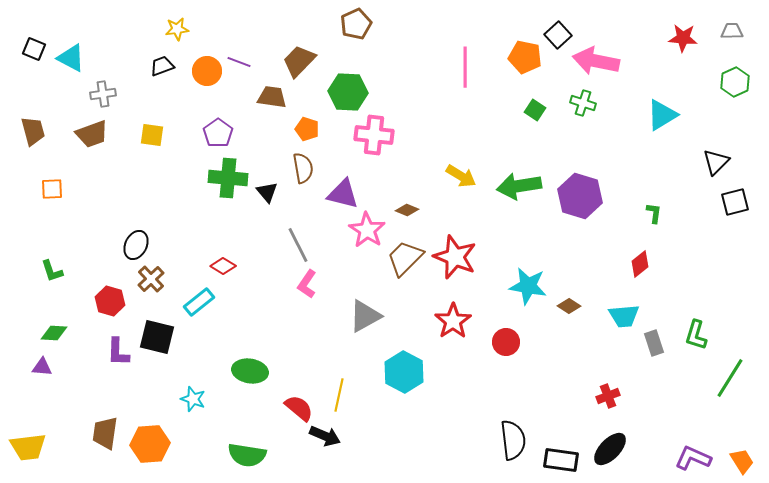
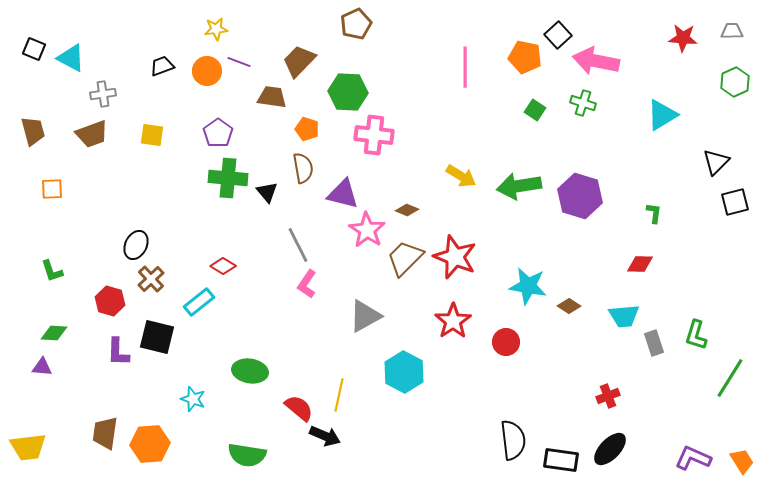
yellow star at (177, 29): moved 39 px right
red diamond at (640, 264): rotated 40 degrees clockwise
